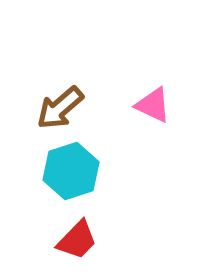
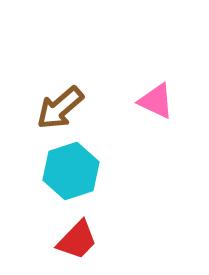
pink triangle: moved 3 px right, 4 px up
